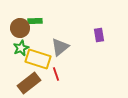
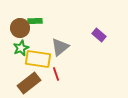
purple rectangle: rotated 40 degrees counterclockwise
yellow rectangle: rotated 10 degrees counterclockwise
